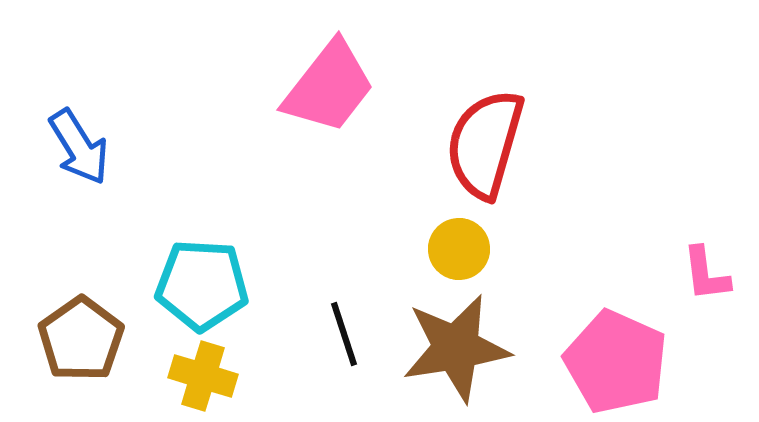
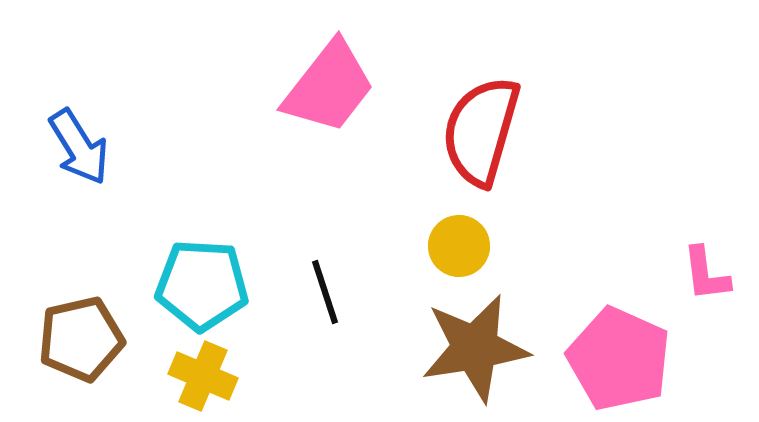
red semicircle: moved 4 px left, 13 px up
yellow circle: moved 3 px up
black line: moved 19 px left, 42 px up
brown pentagon: rotated 22 degrees clockwise
brown star: moved 19 px right
pink pentagon: moved 3 px right, 3 px up
yellow cross: rotated 6 degrees clockwise
